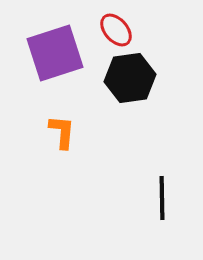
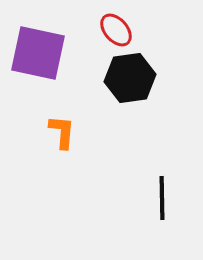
purple square: moved 17 px left; rotated 30 degrees clockwise
